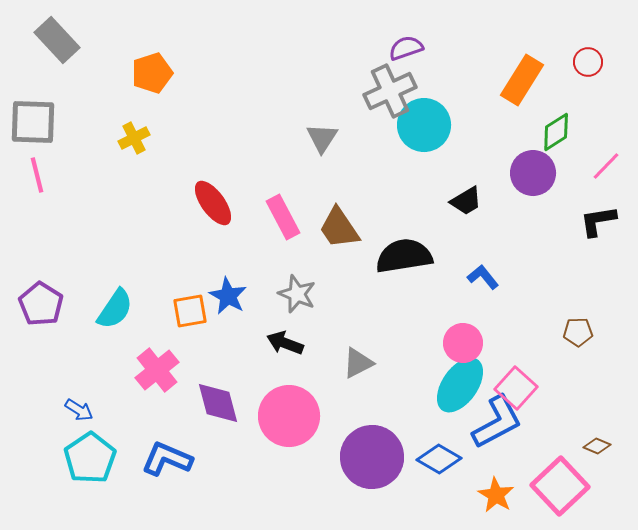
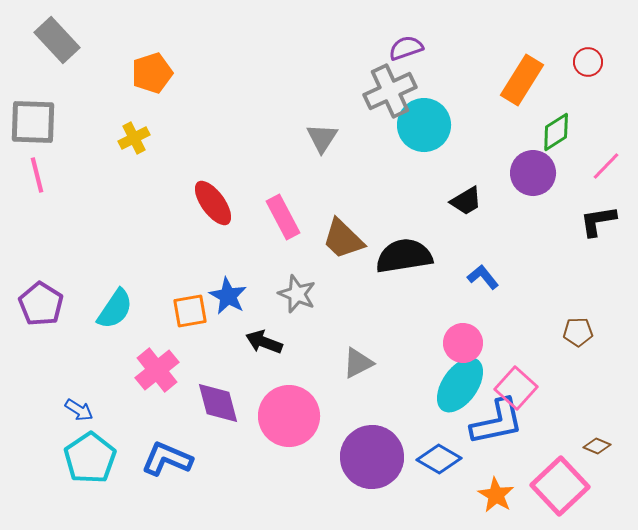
brown trapezoid at (339, 228): moved 4 px right, 11 px down; rotated 12 degrees counterclockwise
black arrow at (285, 343): moved 21 px left, 1 px up
blue L-shape at (497, 422): rotated 16 degrees clockwise
